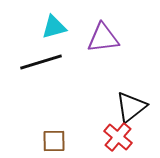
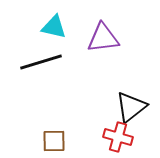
cyan triangle: rotated 28 degrees clockwise
red cross: rotated 24 degrees counterclockwise
